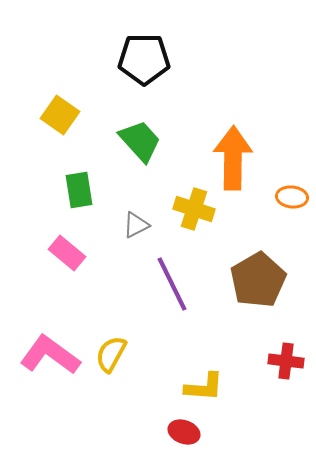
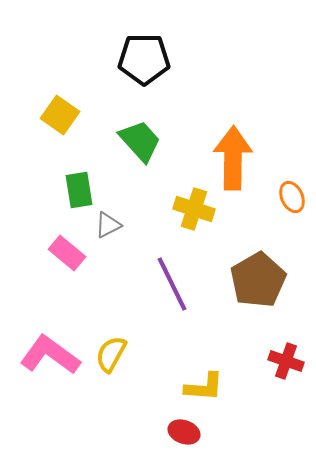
orange ellipse: rotated 60 degrees clockwise
gray triangle: moved 28 px left
red cross: rotated 12 degrees clockwise
